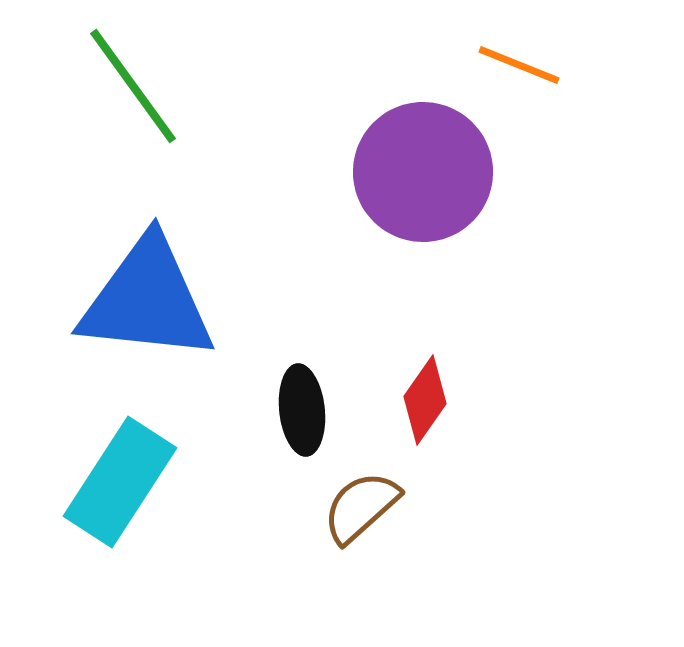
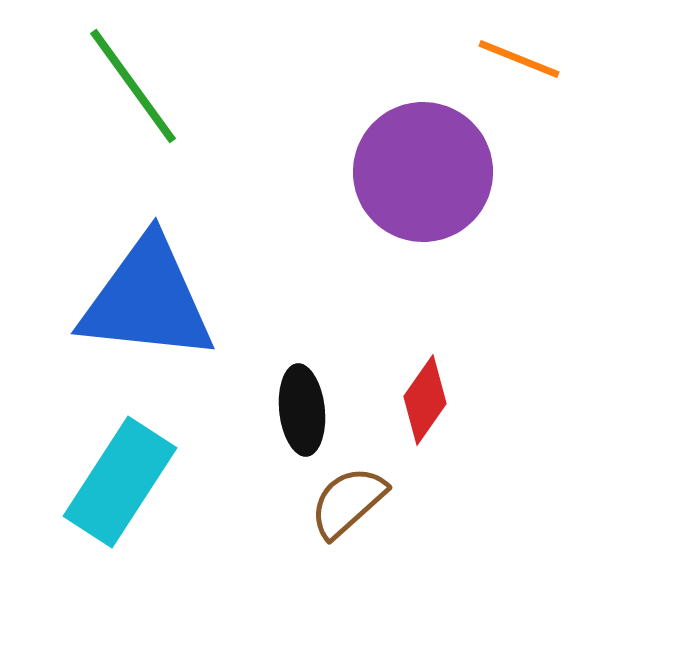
orange line: moved 6 px up
brown semicircle: moved 13 px left, 5 px up
